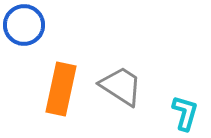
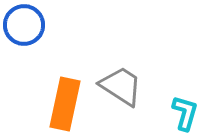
orange rectangle: moved 4 px right, 15 px down
